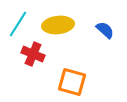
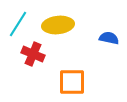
blue semicircle: moved 4 px right, 8 px down; rotated 30 degrees counterclockwise
orange square: rotated 16 degrees counterclockwise
